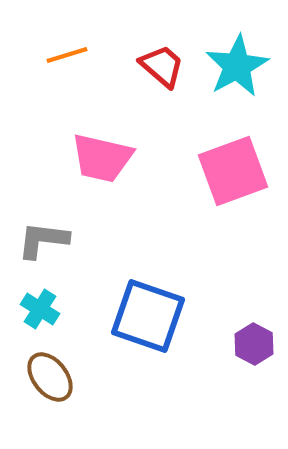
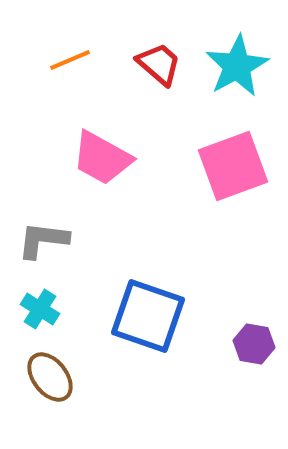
orange line: moved 3 px right, 5 px down; rotated 6 degrees counterclockwise
red trapezoid: moved 3 px left, 2 px up
pink trapezoid: rotated 16 degrees clockwise
pink square: moved 5 px up
purple hexagon: rotated 18 degrees counterclockwise
